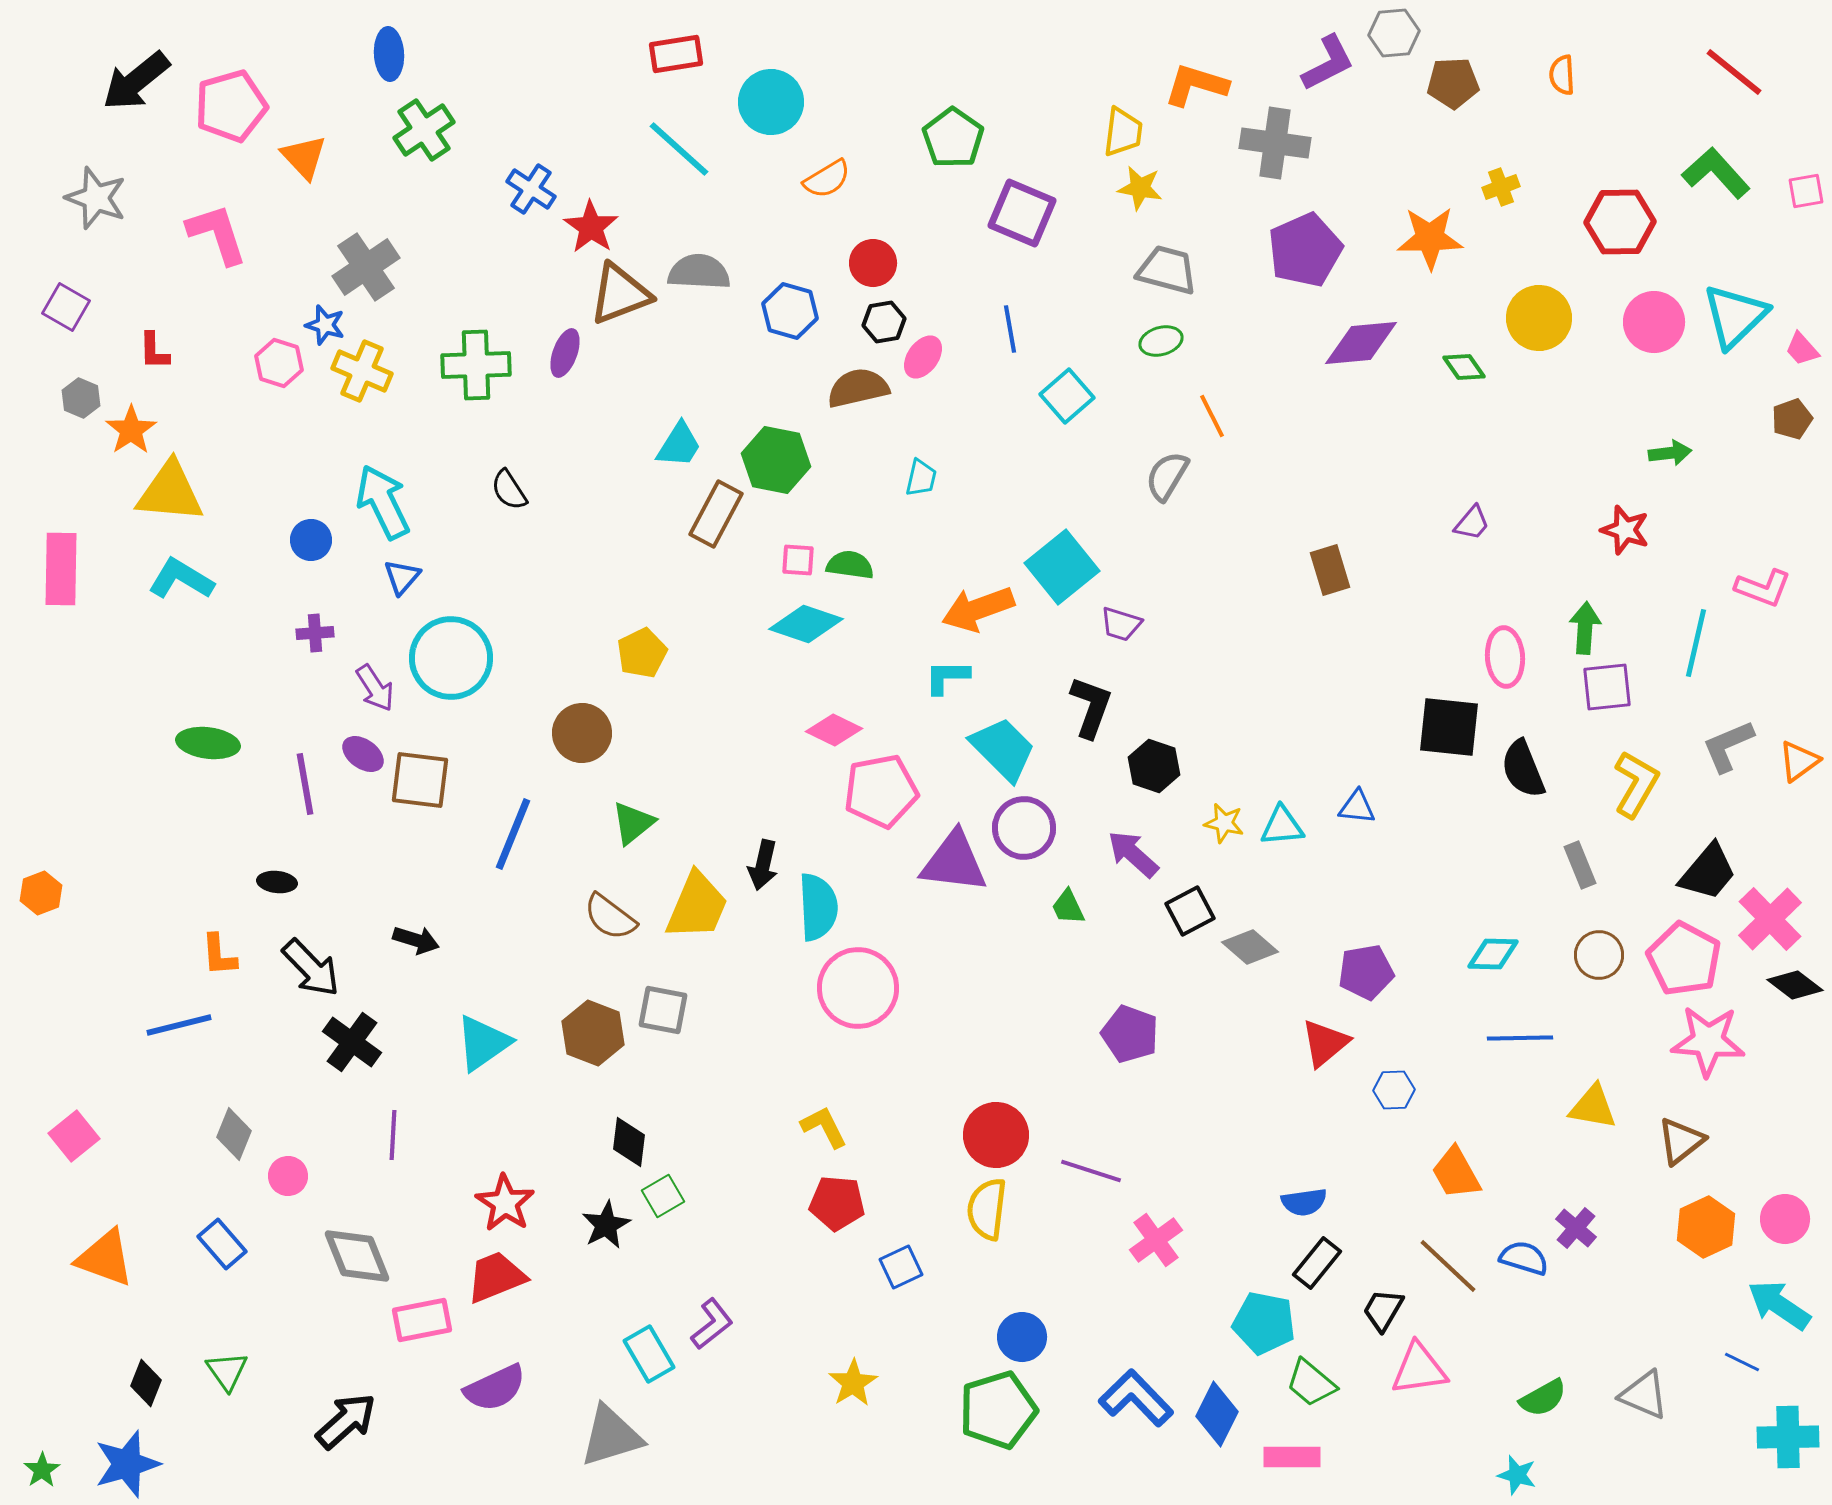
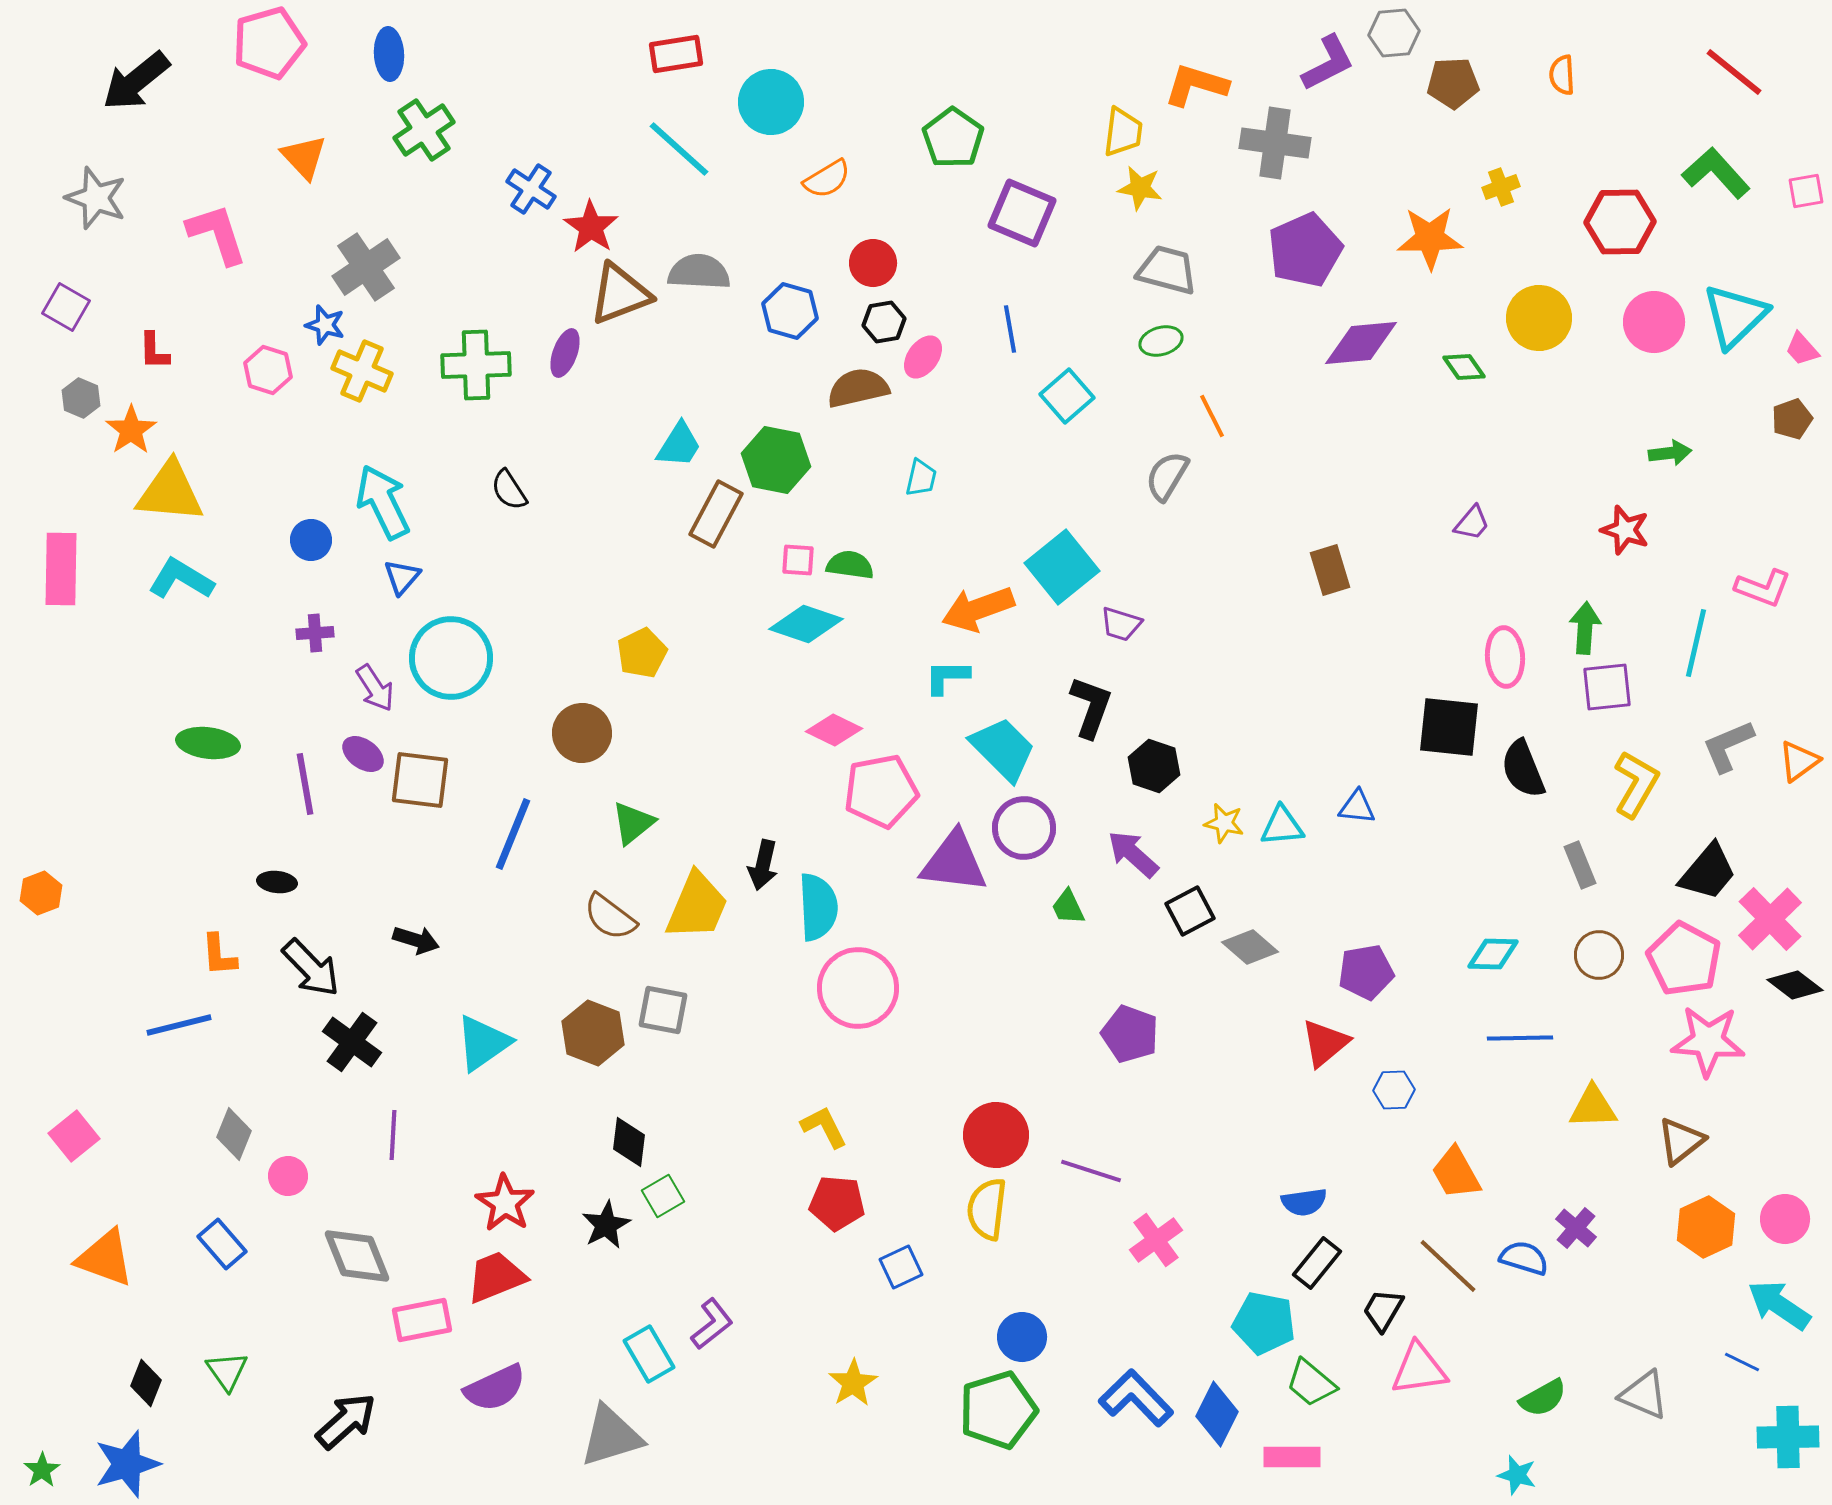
pink pentagon at (231, 106): moved 38 px right, 63 px up
pink hexagon at (279, 363): moved 11 px left, 7 px down
yellow triangle at (1593, 1107): rotated 12 degrees counterclockwise
